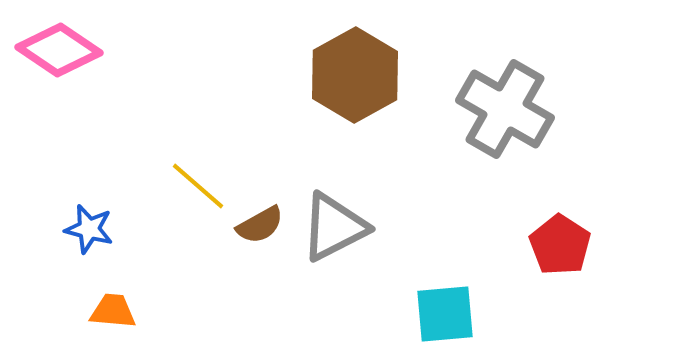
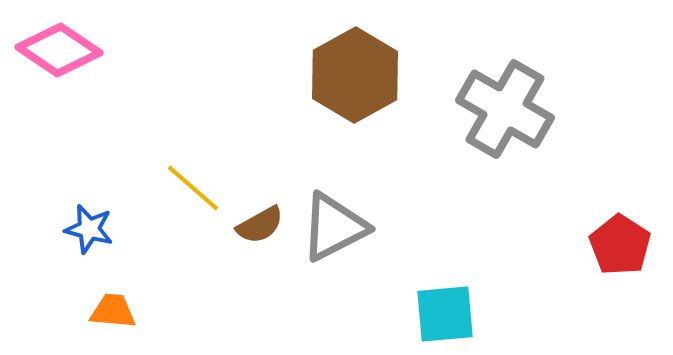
yellow line: moved 5 px left, 2 px down
red pentagon: moved 60 px right
